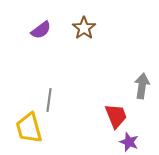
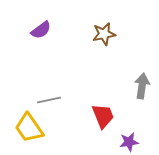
brown star: moved 20 px right, 6 px down; rotated 25 degrees clockwise
gray line: rotated 70 degrees clockwise
red trapezoid: moved 13 px left
yellow trapezoid: rotated 20 degrees counterclockwise
purple star: rotated 30 degrees counterclockwise
